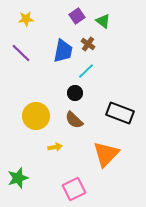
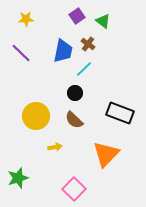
cyan line: moved 2 px left, 2 px up
pink square: rotated 20 degrees counterclockwise
